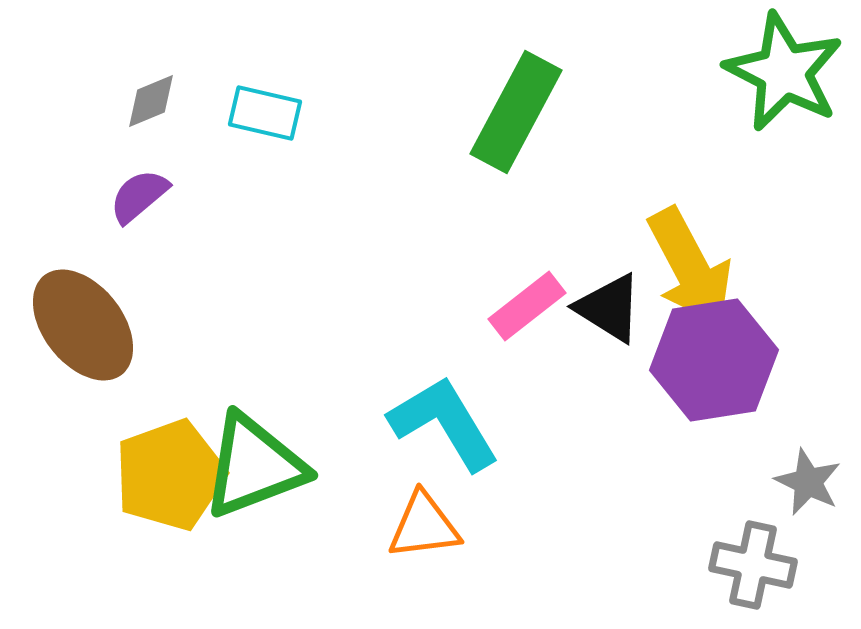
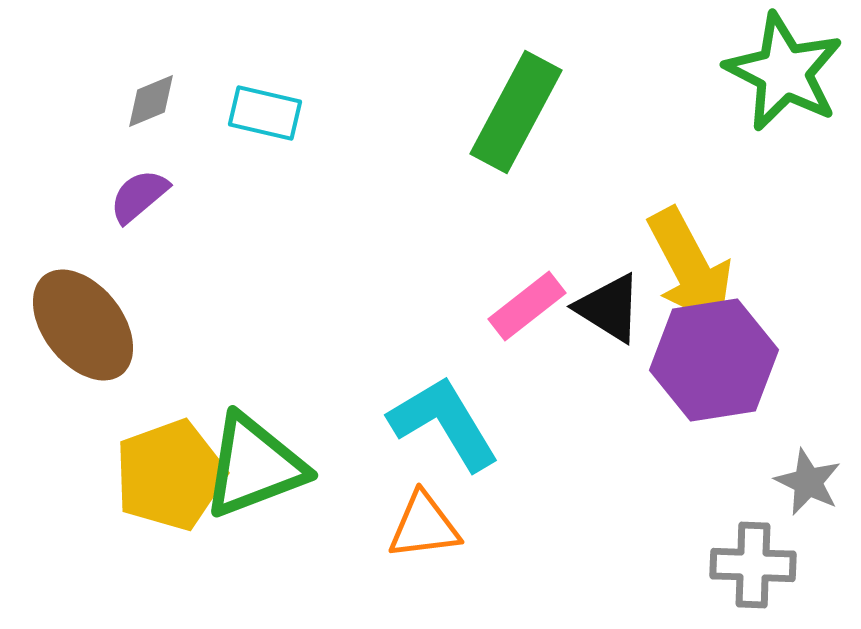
gray cross: rotated 10 degrees counterclockwise
